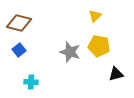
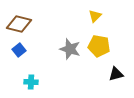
brown diamond: moved 1 px down
gray star: moved 3 px up
